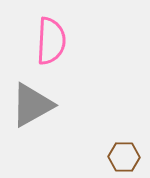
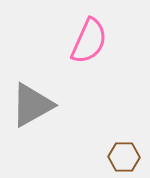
pink semicircle: moved 38 px right; rotated 21 degrees clockwise
